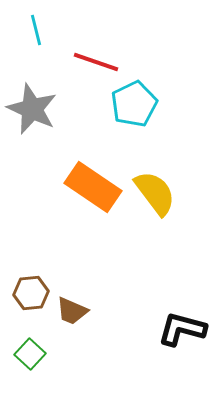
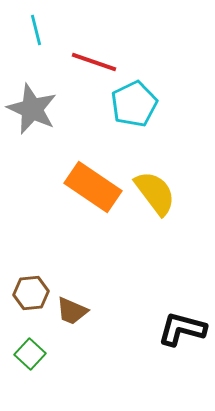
red line: moved 2 px left
